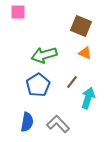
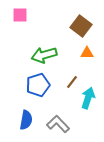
pink square: moved 2 px right, 3 px down
brown square: rotated 15 degrees clockwise
orange triangle: moved 2 px right; rotated 24 degrees counterclockwise
blue pentagon: rotated 15 degrees clockwise
blue semicircle: moved 1 px left, 2 px up
